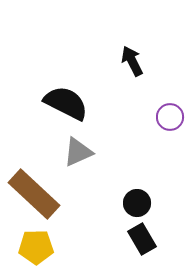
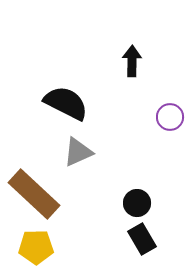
black arrow: rotated 28 degrees clockwise
